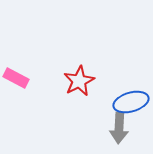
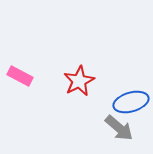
pink rectangle: moved 4 px right, 2 px up
gray arrow: rotated 52 degrees counterclockwise
